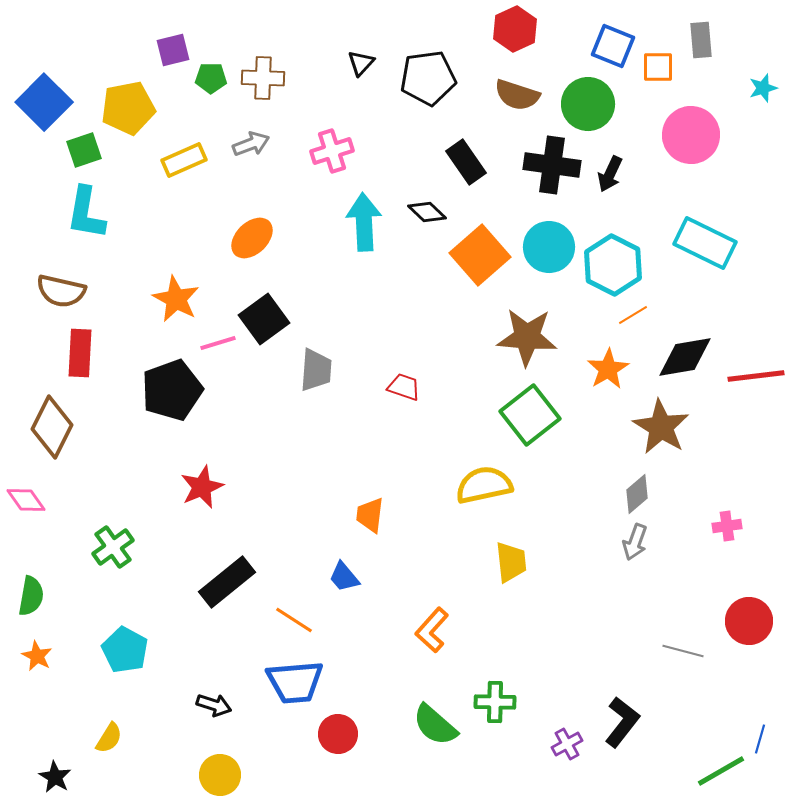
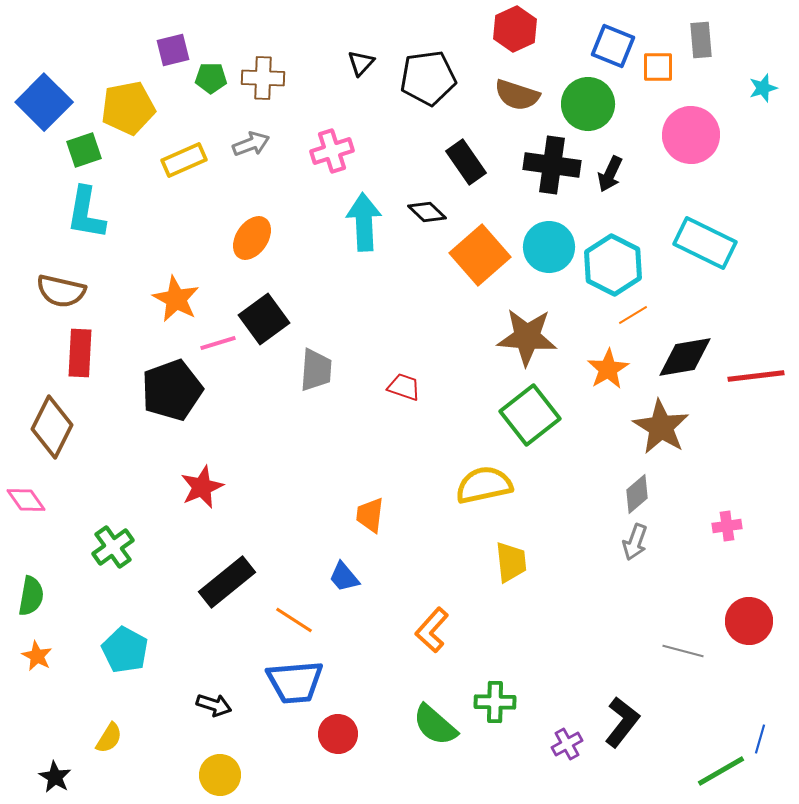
orange ellipse at (252, 238): rotated 12 degrees counterclockwise
